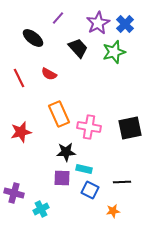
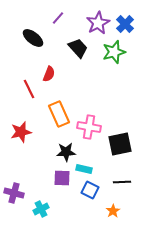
red semicircle: rotated 98 degrees counterclockwise
red line: moved 10 px right, 11 px down
black square: moved 10 px left, 16 px down
orange star: rotated 24 degrees counterclockwise
